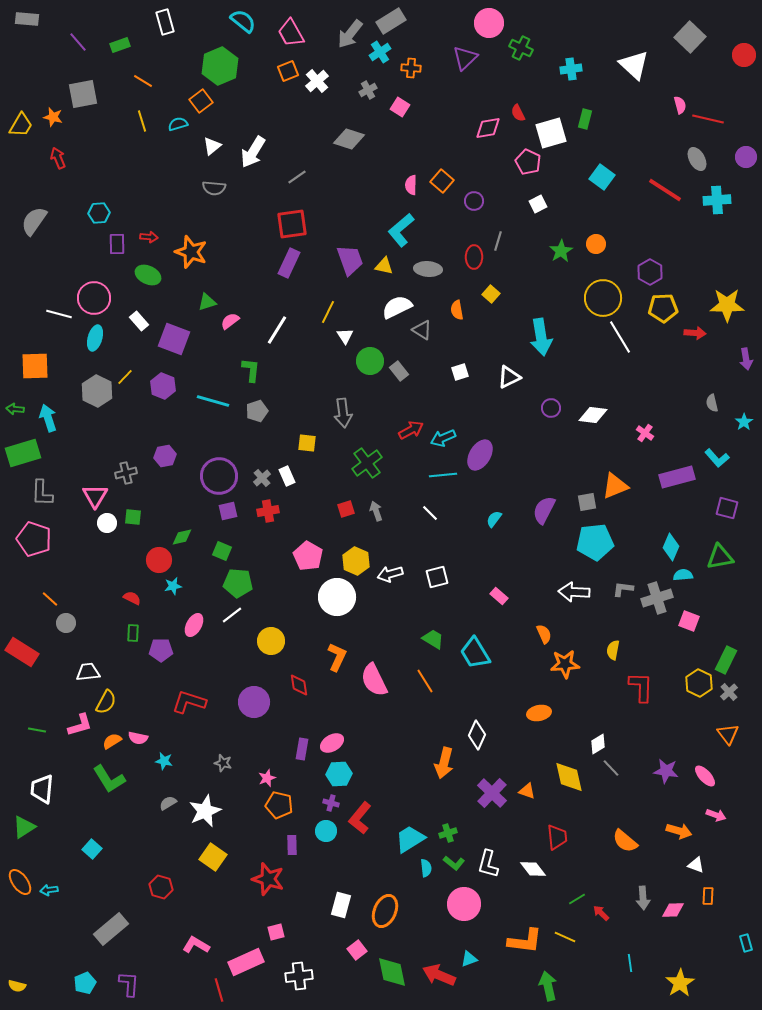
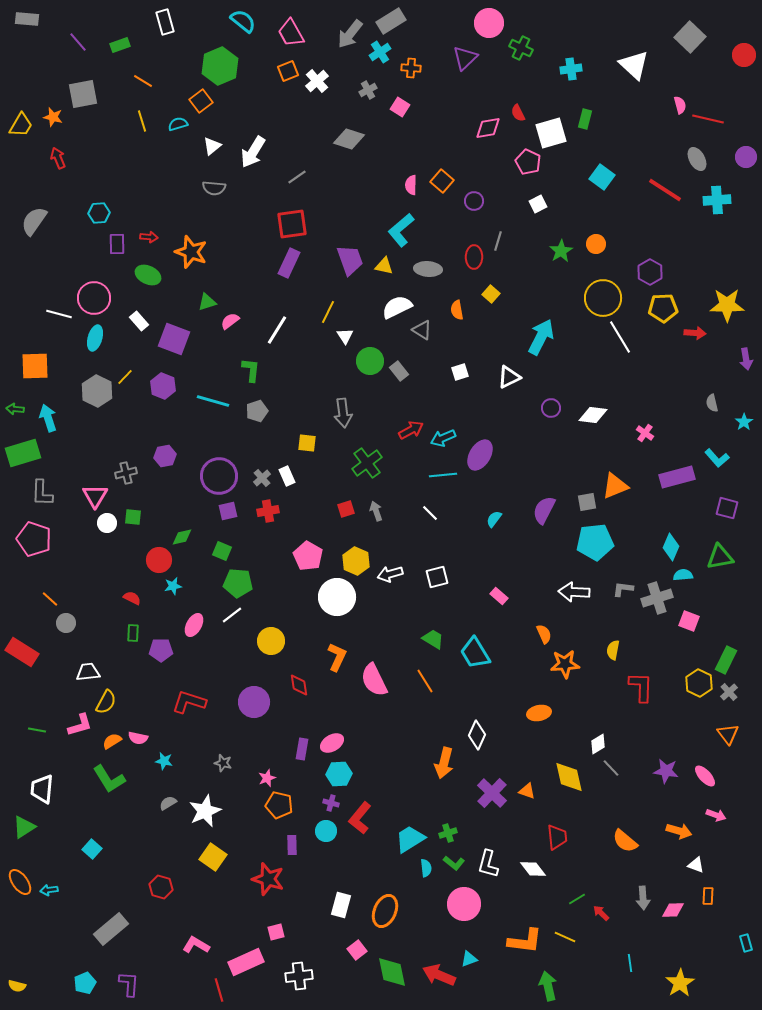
cyan arrow at (541, 337): rotated 144 degrees counterclockwise
